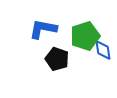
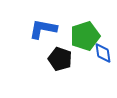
blue diamond: moved 3 px down
black pentagon: moved 3 px right
